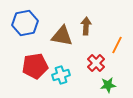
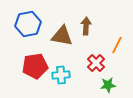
blue hexagon: moved 3 px right, 1 px down
cyan cross: rotated 12 degrees clockwise
